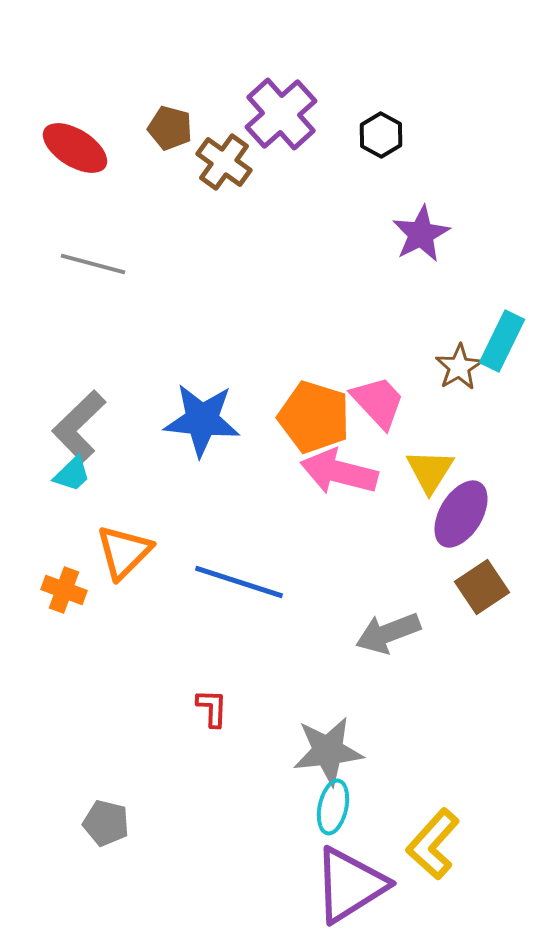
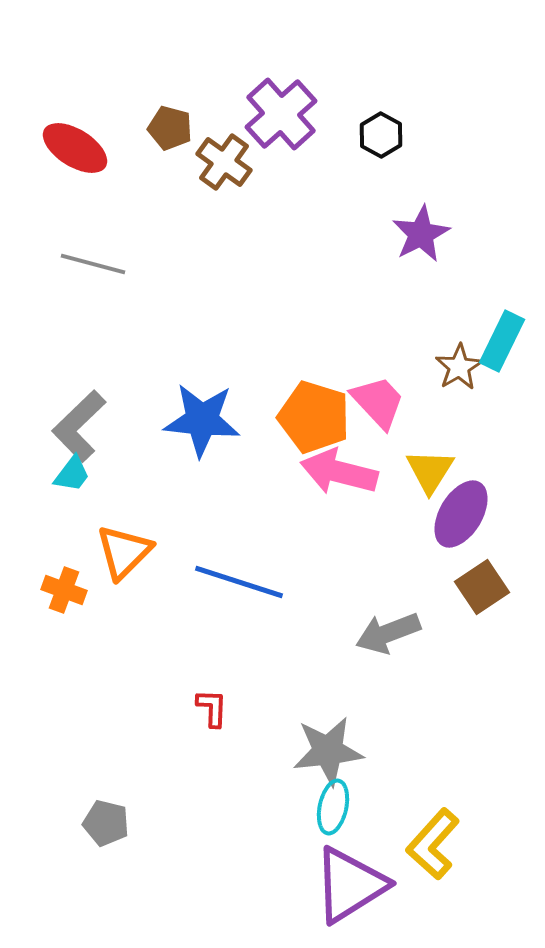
cyan trapezoid: rotated 9 degrees counterclockwise
